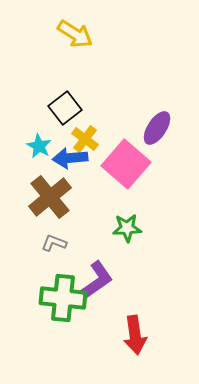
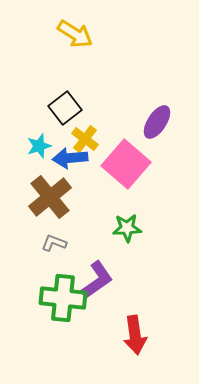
purple ellipse: moved 6 px up
cyan star: rotated 25 degrees clockwise
